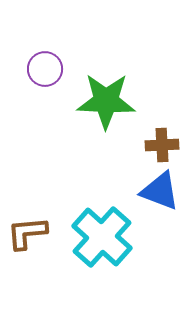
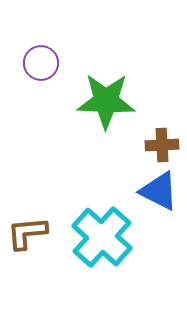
purple circle: moved 4 px left, 6 px up
blue triangle: moved 1 px left; rotated 6 degrees clockwise
